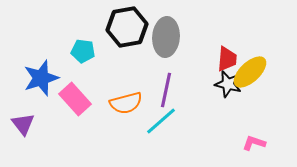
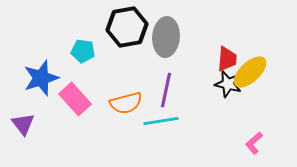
cyan line: rotated 32 degrees clockwise
pink L-shape: rotated 60 degrees counterclockwise
